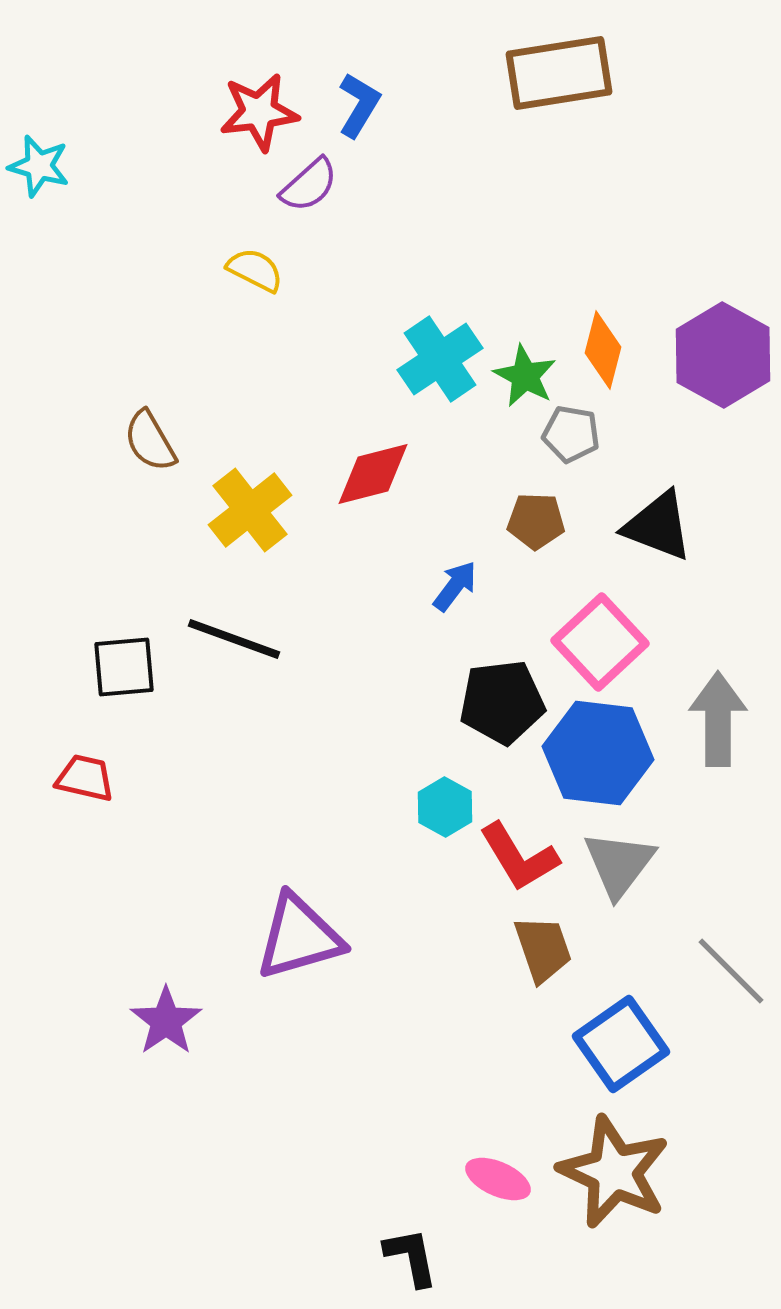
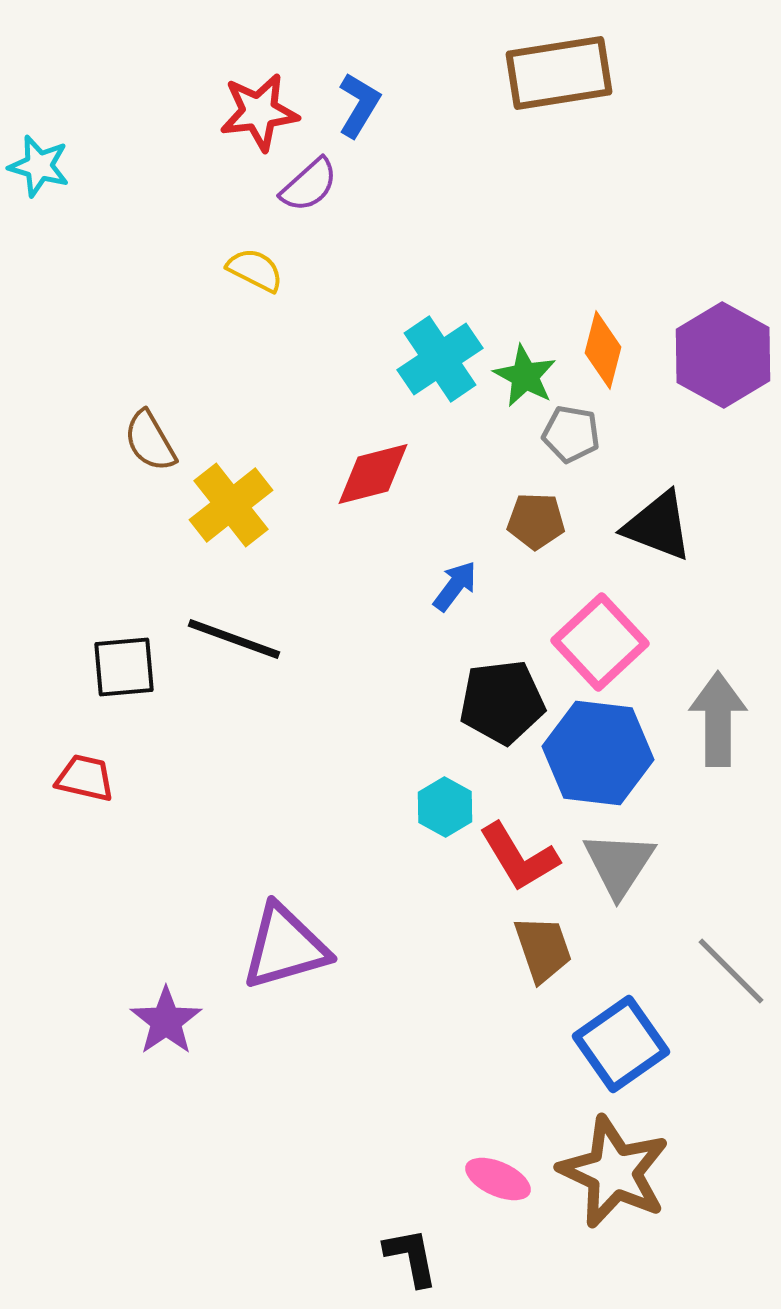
yellow cross: moved 19 px left, 5 px up
gray triangle: rotated 4 degrees counterclockwise
purple triangle: moved 14 px left, 10 px down
